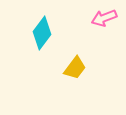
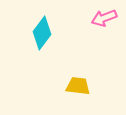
yellow trapezoid: moved 3 px right, 18 px down; rotated 120 degrees counterclockwise
